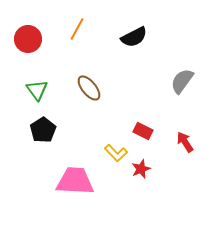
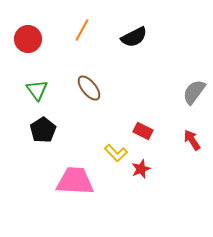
orange line: moved 5 px right, 1 px down
gray semicircle: moved 12 px right, 11 px down
red arrow: moved 7 px right, 2 px up
